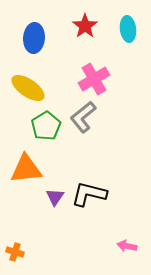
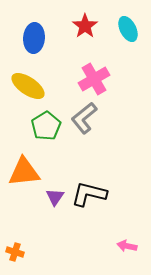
cyan ellipse: rotated 20 degrees counterclockwise
yellow ellipse: moved 2 px up
gray L-shape: moved 1 px right, 1 px down
orange triangle: moved 2 px left, 3 px down
